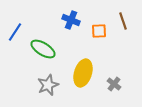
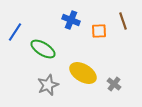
yellow ellipse: rotated 76 degrees counterclockwise
